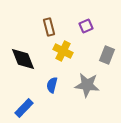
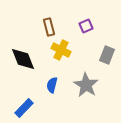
yellow cross: moved 2 px left, 1 px up
gray star: moved 1 px left; rotated 25 degrees clockwise
